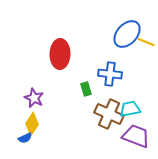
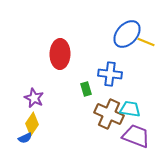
cyan trapezoid: rotated 20 degrees clockwise
